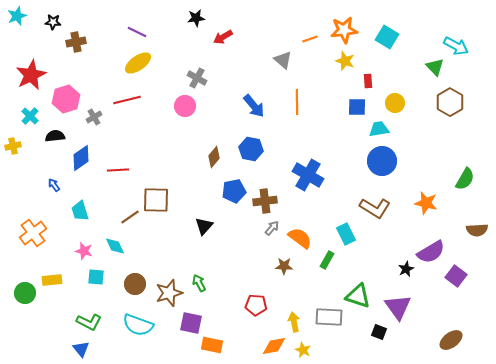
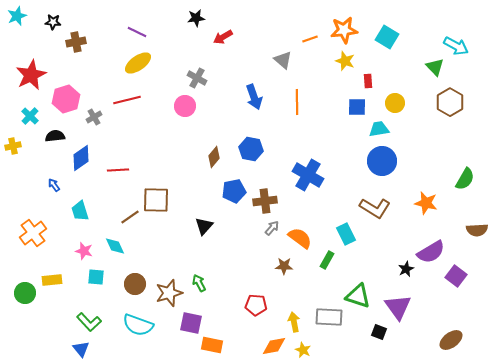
blue arrow at (254, 106): moved 9 px up; rotated 20 degrees clockwise
green L-shape at (89, 322): rotated 20 degrees clockwise
